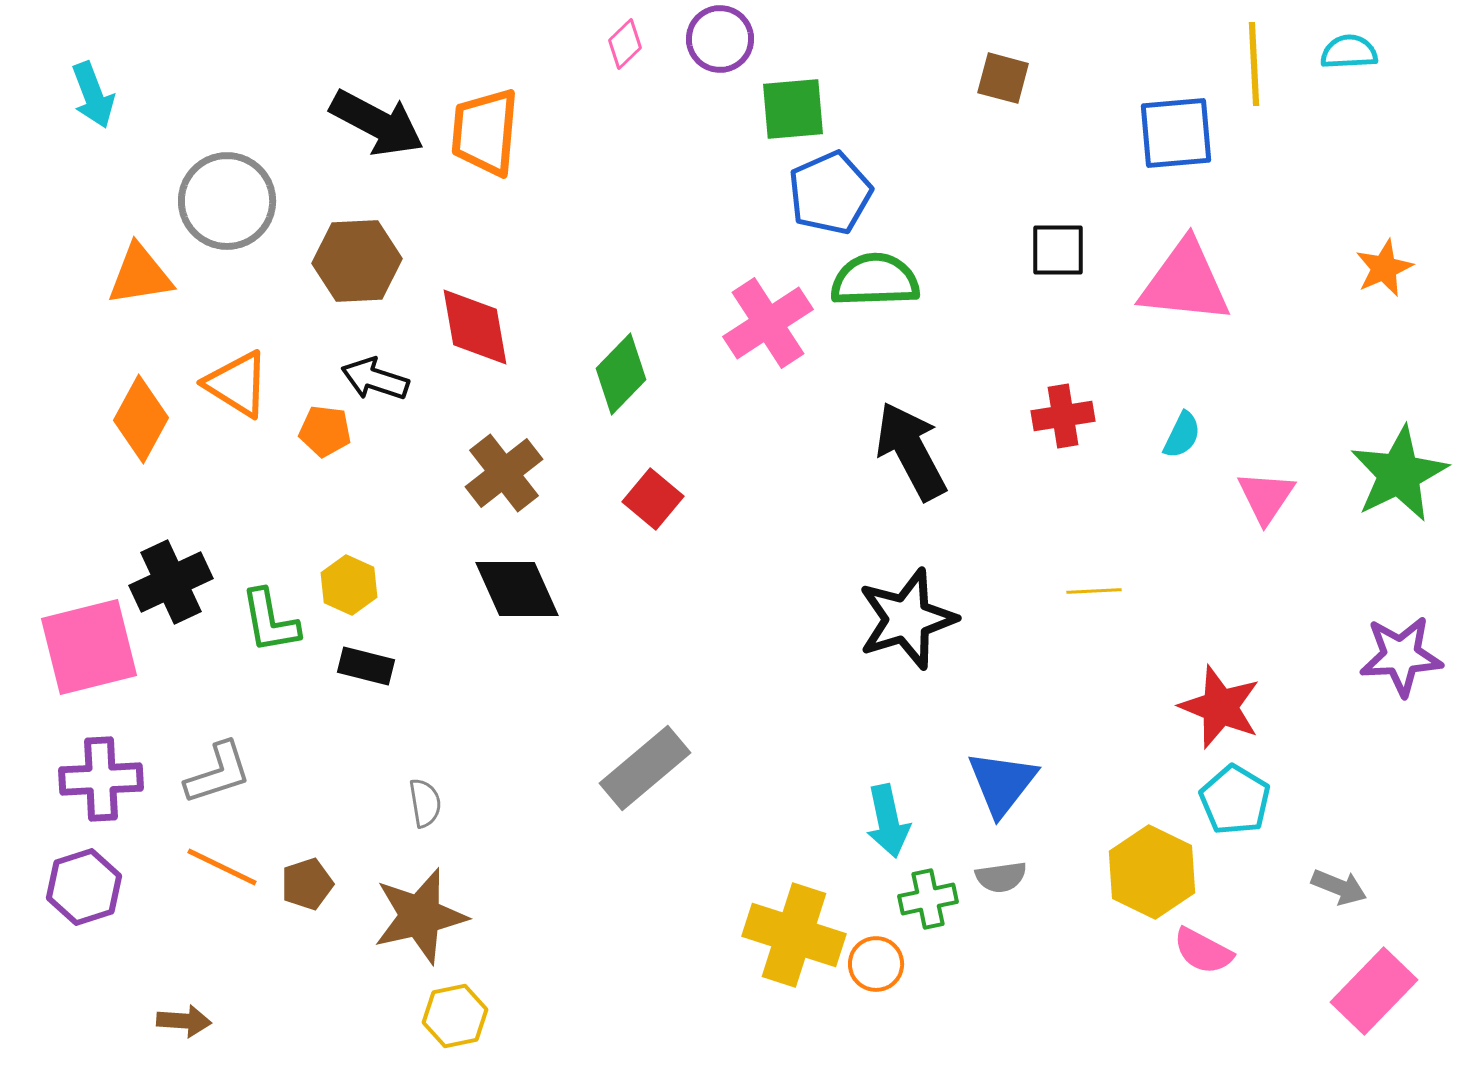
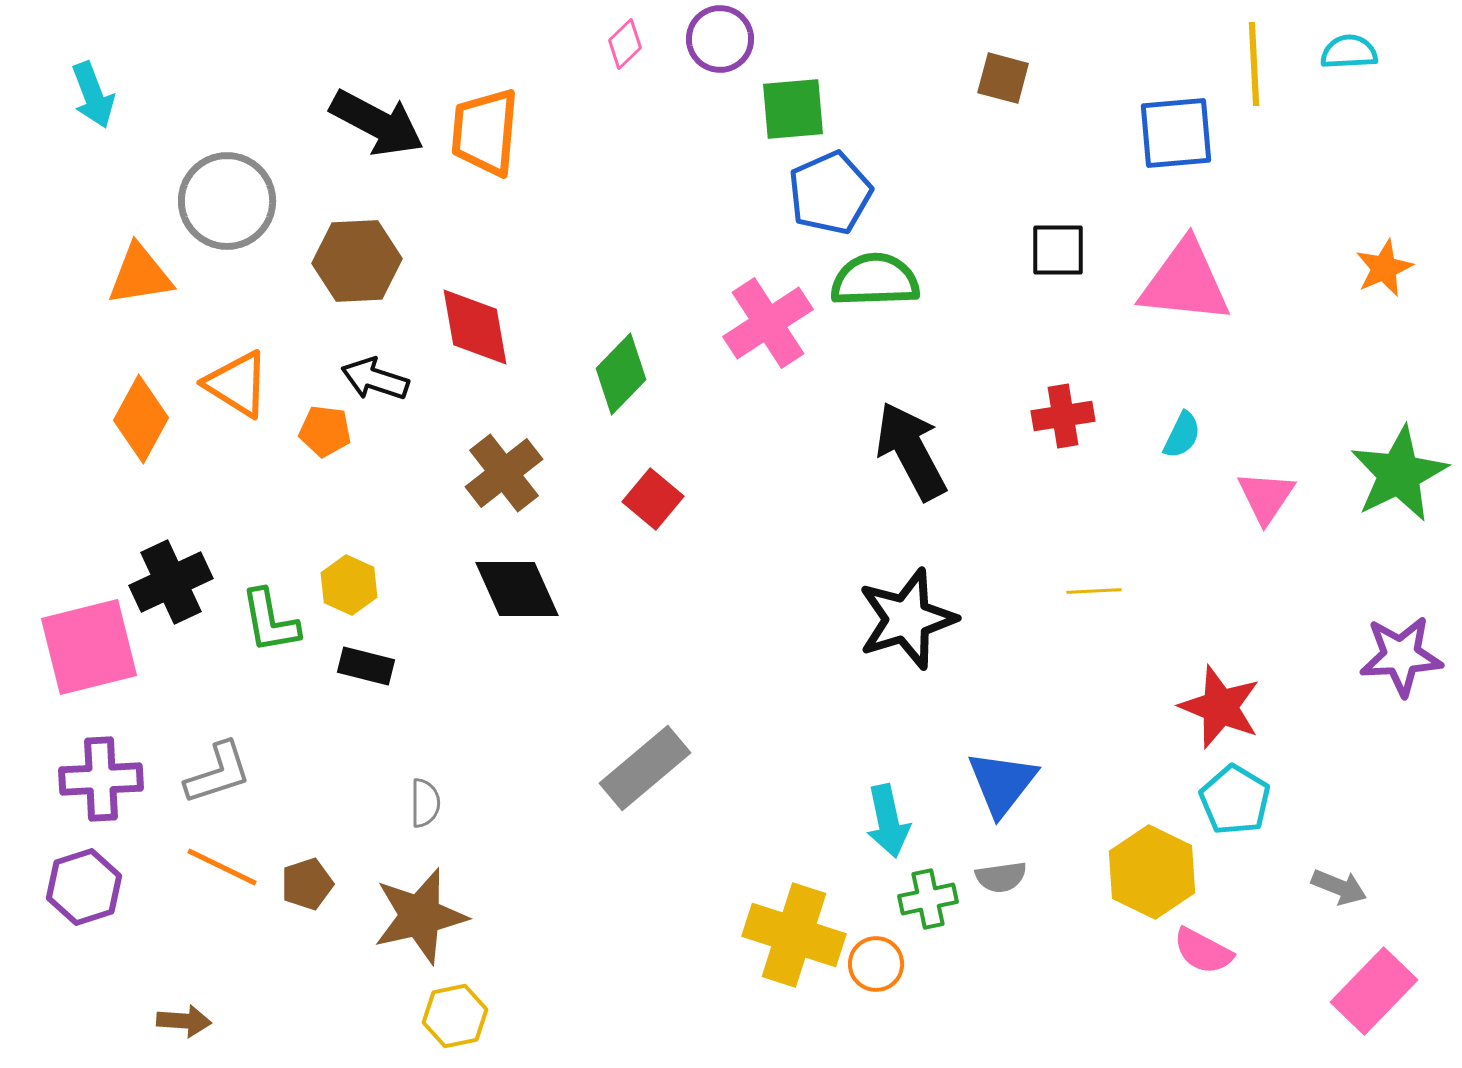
gray semicircle at (425, 803): rotated 9 degrees clockwise
